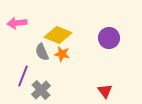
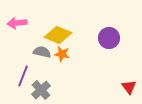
gray semicircle: rotated 126 degrees clockwise
red triangle: moved 24 px right, 4 px up
